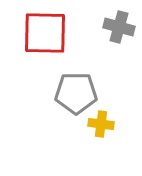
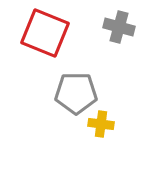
red square: rotated 21 degrees clockwise
